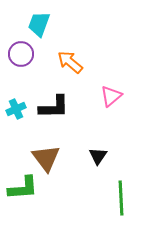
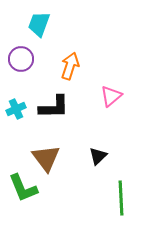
purple circle: moved 5 px down
orange arrow: moved 4 px down; rotated 68 degrees clockwise
black triangle: rotated 12 degrees clockwise
green L-shape: rotated 72 degrees clockwise
